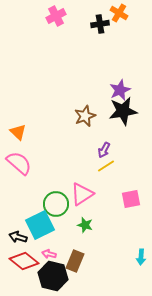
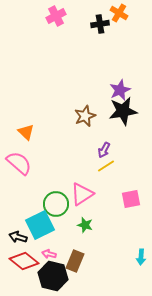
orange triangle: moved 8 px right
